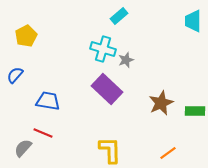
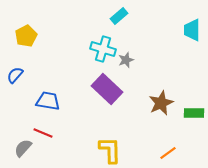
cyan trapezoid: moved 1 px left, 9 px down
green rectangle: moved 1 px left, 2 px down
